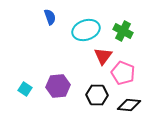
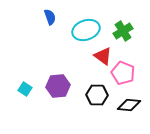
green cross: rotated 30 degrees clockwise
red triangle: rotated 30 degrees counterclockwise
